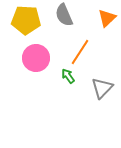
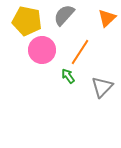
gray semicircle: rotated 65 degrees clockwise
yellow pentagon: moved 1 px right, 1 px down; rotated 8 degrees clockwise
pink circle: moved 6 px right, 8 px up
gray triangle: moved 1 px up
